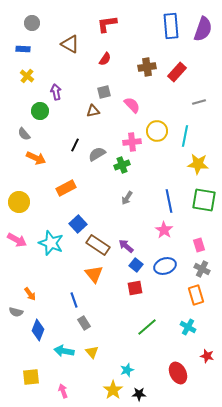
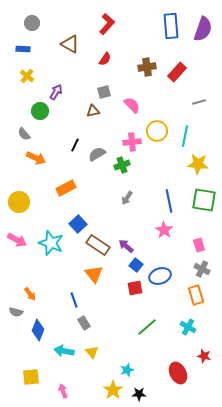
red L-shape at (107, 24): rotated 140 degrees clockwise
purple arrow at (56, 92): rotated 42 degrees clockwise
blue ellipse at (165, 266): moved 5 px left, 10 px down
red star at (207, 356): moved 3 px left
